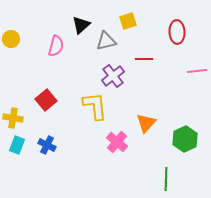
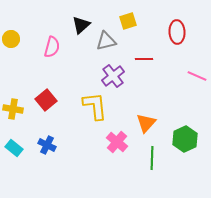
pink semicircle: moved 4 px left, 1 px down
pink line: moved 5 px down; rotated 30 degrees clockwise
yellow cross: moved 9 px up
cyan rectangle: moved 3 px left, 3 px down; rotated 72 degrees counterclockwise
green line: moved 14 px left, 21 px up
